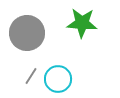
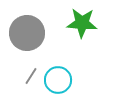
cyan circle: moved 1 px down
